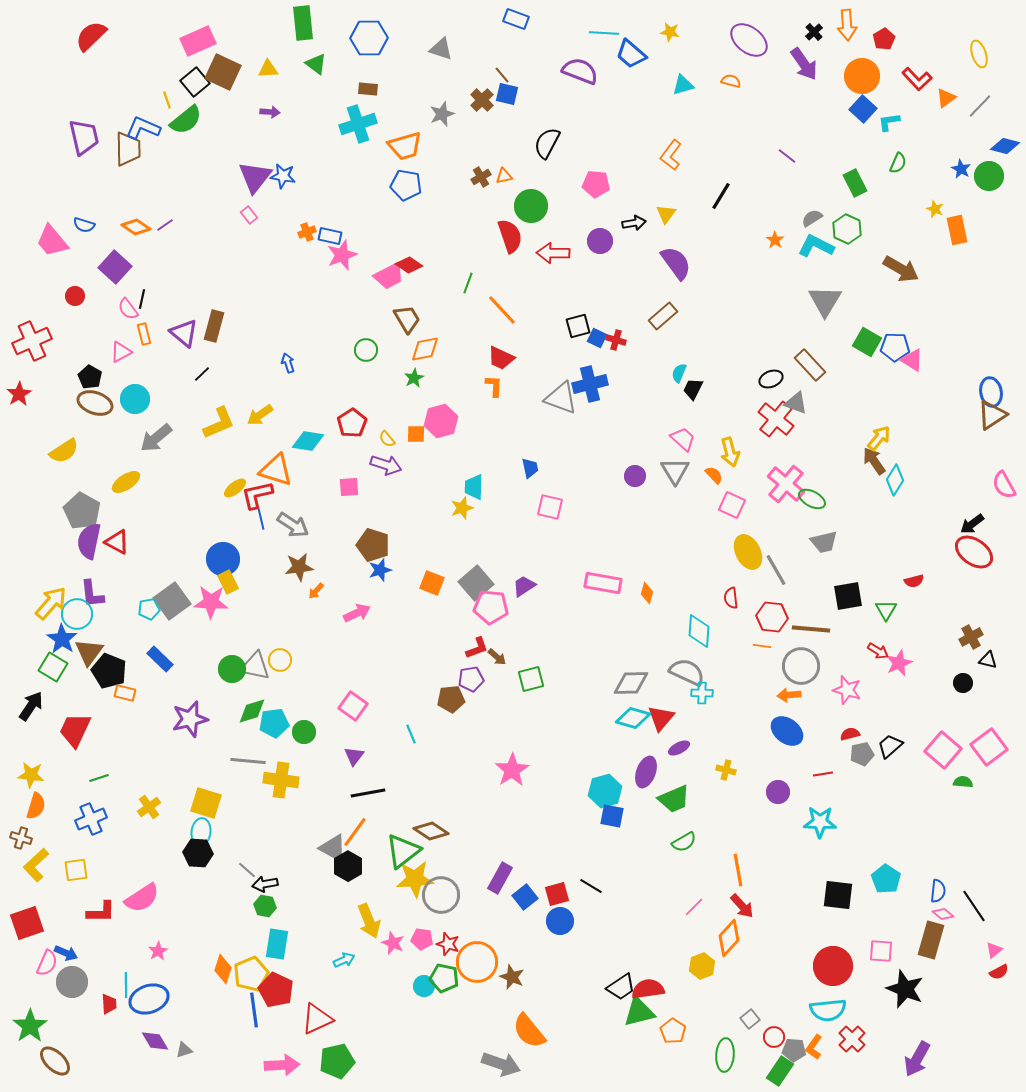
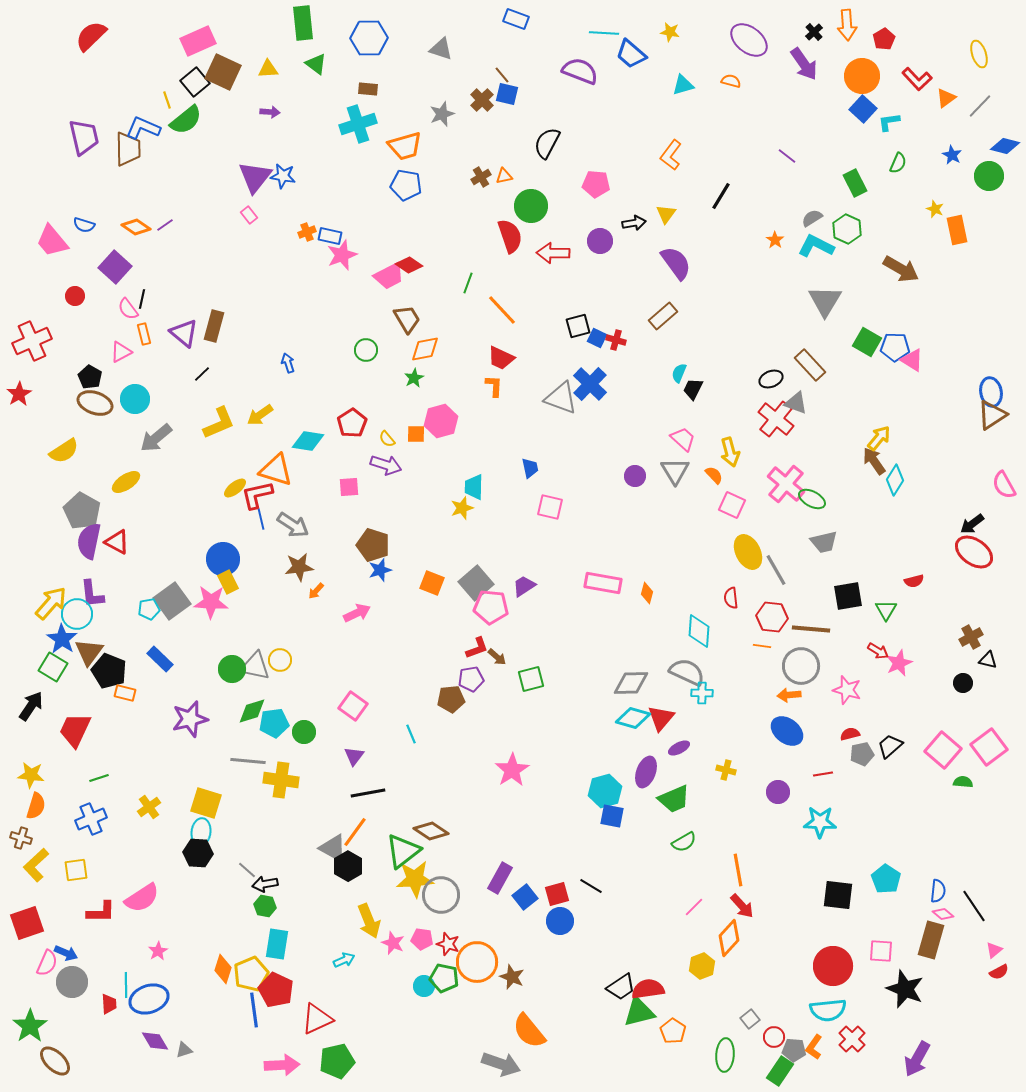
blue star at (961, 169): moved 9 px left, 14 px up
blue cross at (590, 384): rotated 32 degrees counterclockwise
